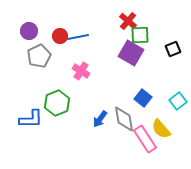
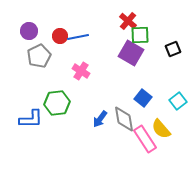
green hexagon: rotated 15 degrees clockwise
